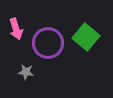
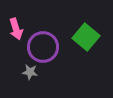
purple circle: moved 5 px left, 4 px down
gray star: moved 4 px right
